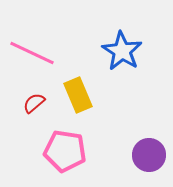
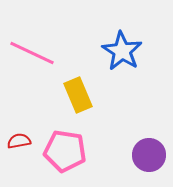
red semicircle: moved 15 px left, 38 px down; rotated 30 degrees clockwise
